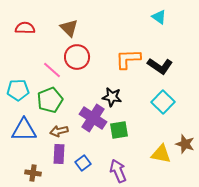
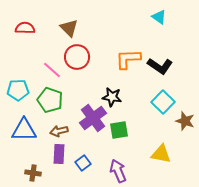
green pentagon: rotated 30 degrees counterclockwise
purple cross: rotated 20 degrees clockwise
brown star: moved 23 px up
